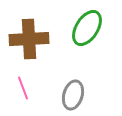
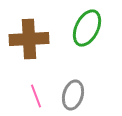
green ellipse: rotated 6 degrees counterclockwise
pink line: moved 13 px right, 8 px down
